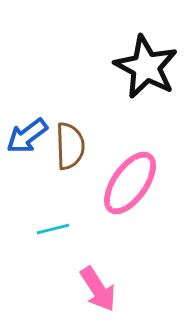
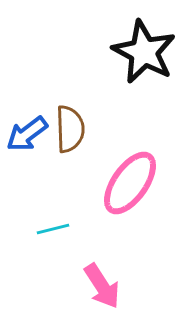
black star: moved 2 px left, 15 px up
blue arrow: moved 2 px up
brown semicircle: moved 17 px up
pink arrow: moved 4 px right, 3 px up
